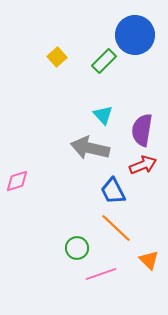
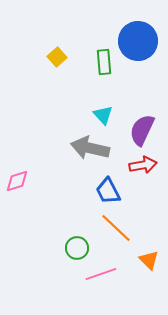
blue circle: moved 3 px right, 6 px down
green rectangle: moved 1 px down; rotated 50 degrees counterclockwise
purple semicircle: rotated 16 degrees clockwise
red arrow: rotated 12 degrees clockwise
blue trapezoid: moved 5 px left
